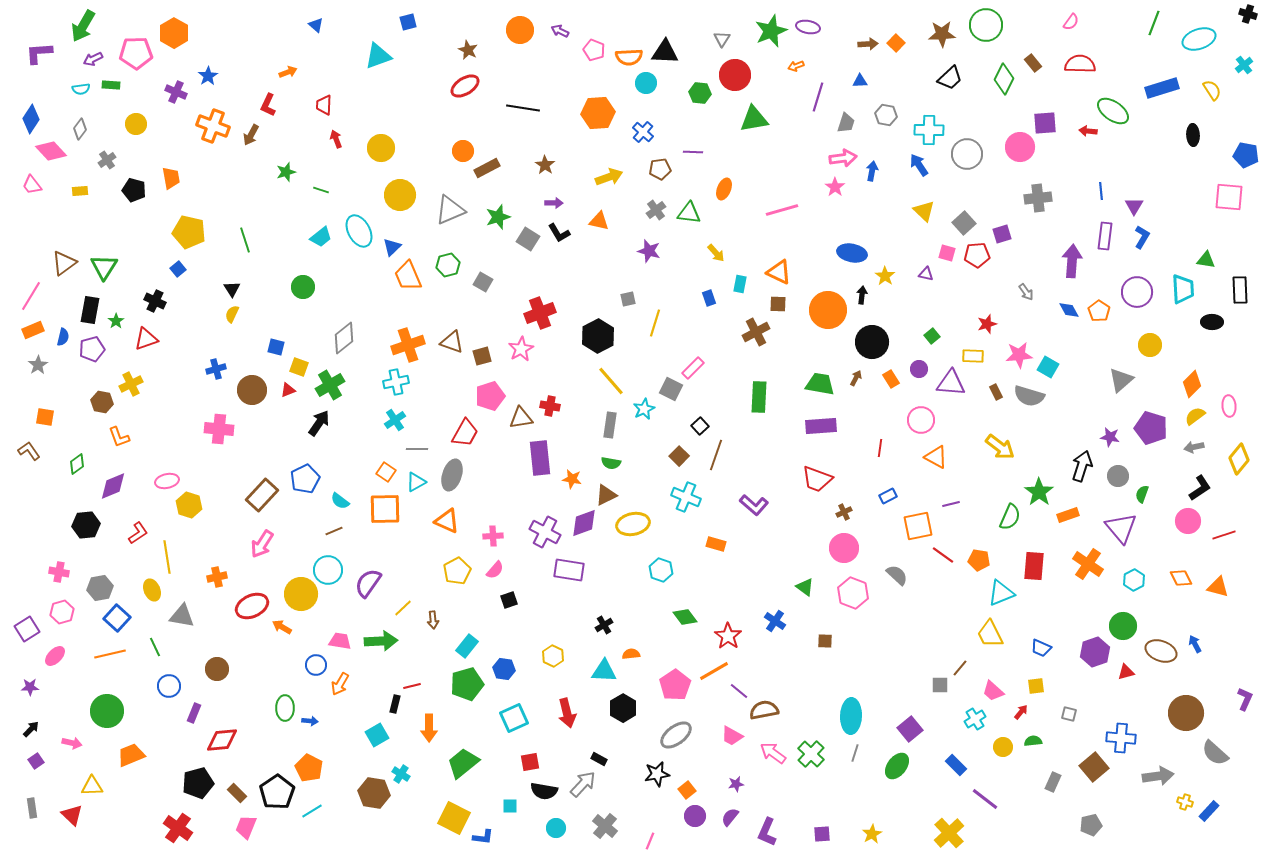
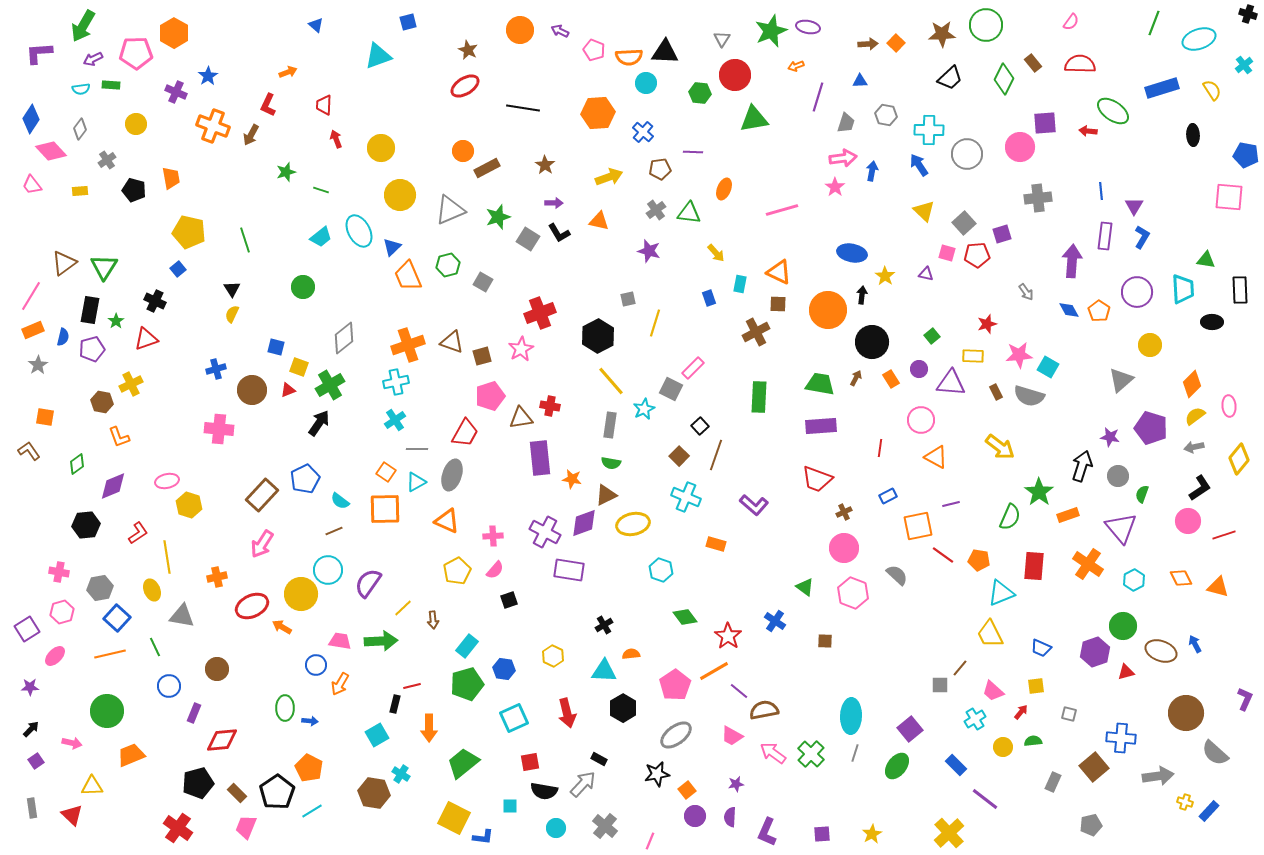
purple semicircle at (730, 817): rotated 36 degrees counterclockwise
